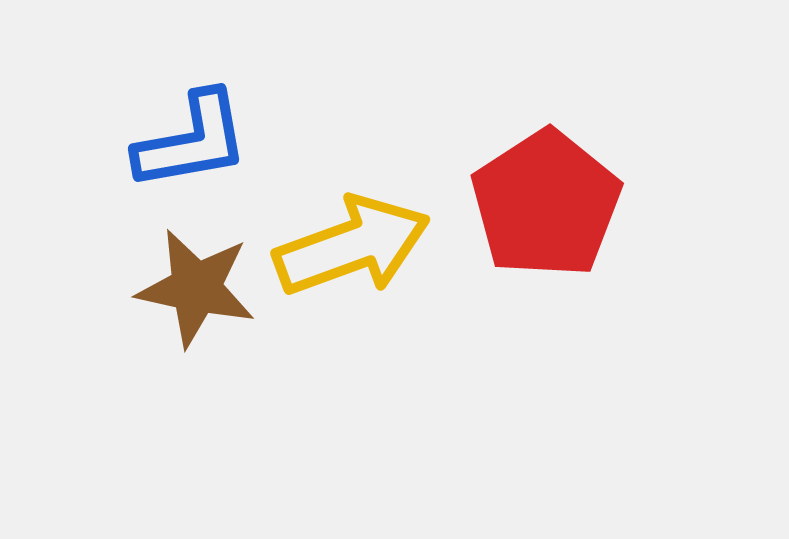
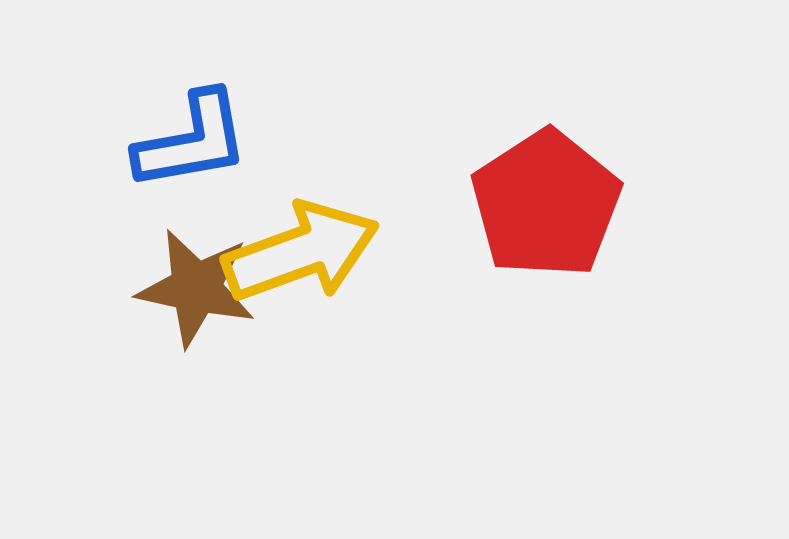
yellow arrow: moved 51 px left, 6 px down
